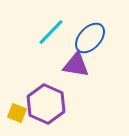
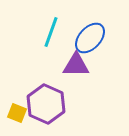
cyan line: rotated 24 degrees counterclockwise
purple triangle: rotated 8 degrees counterclockwise
